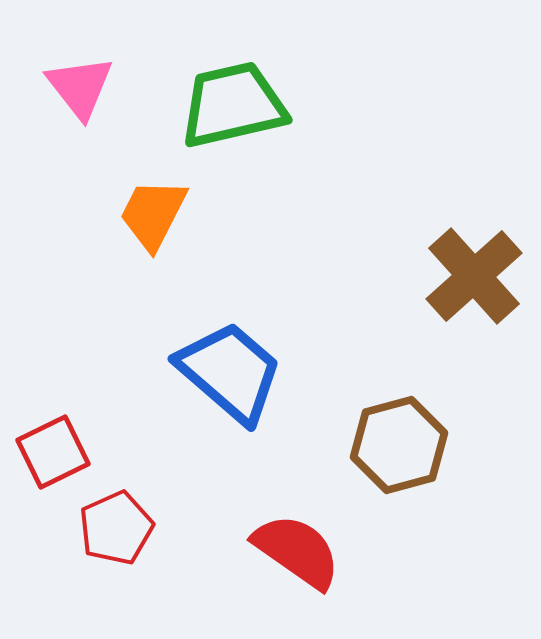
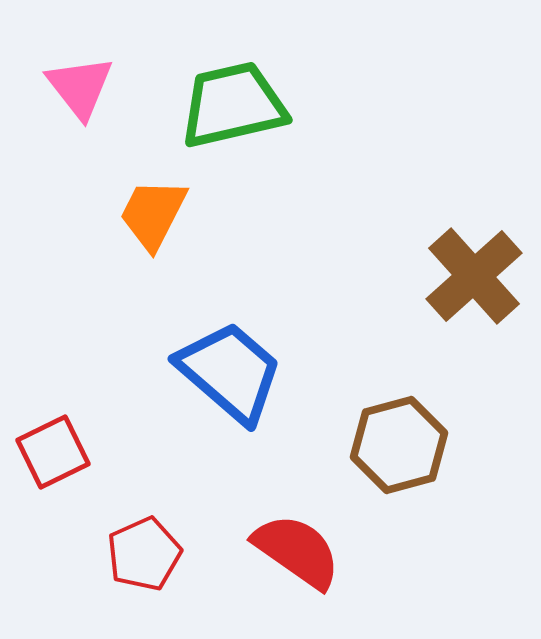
red pentagon: moved 28 px right, 26 px down
